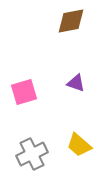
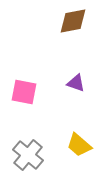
brown diamond: moved 2 px right
pink square: rotated 28 degrees clockwise
gray cross: moved 4 px left, 1 px down; rotated 24 degrees counterclockwise
